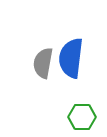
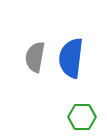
gray semicircle: moved 8 px left, 6 px up
